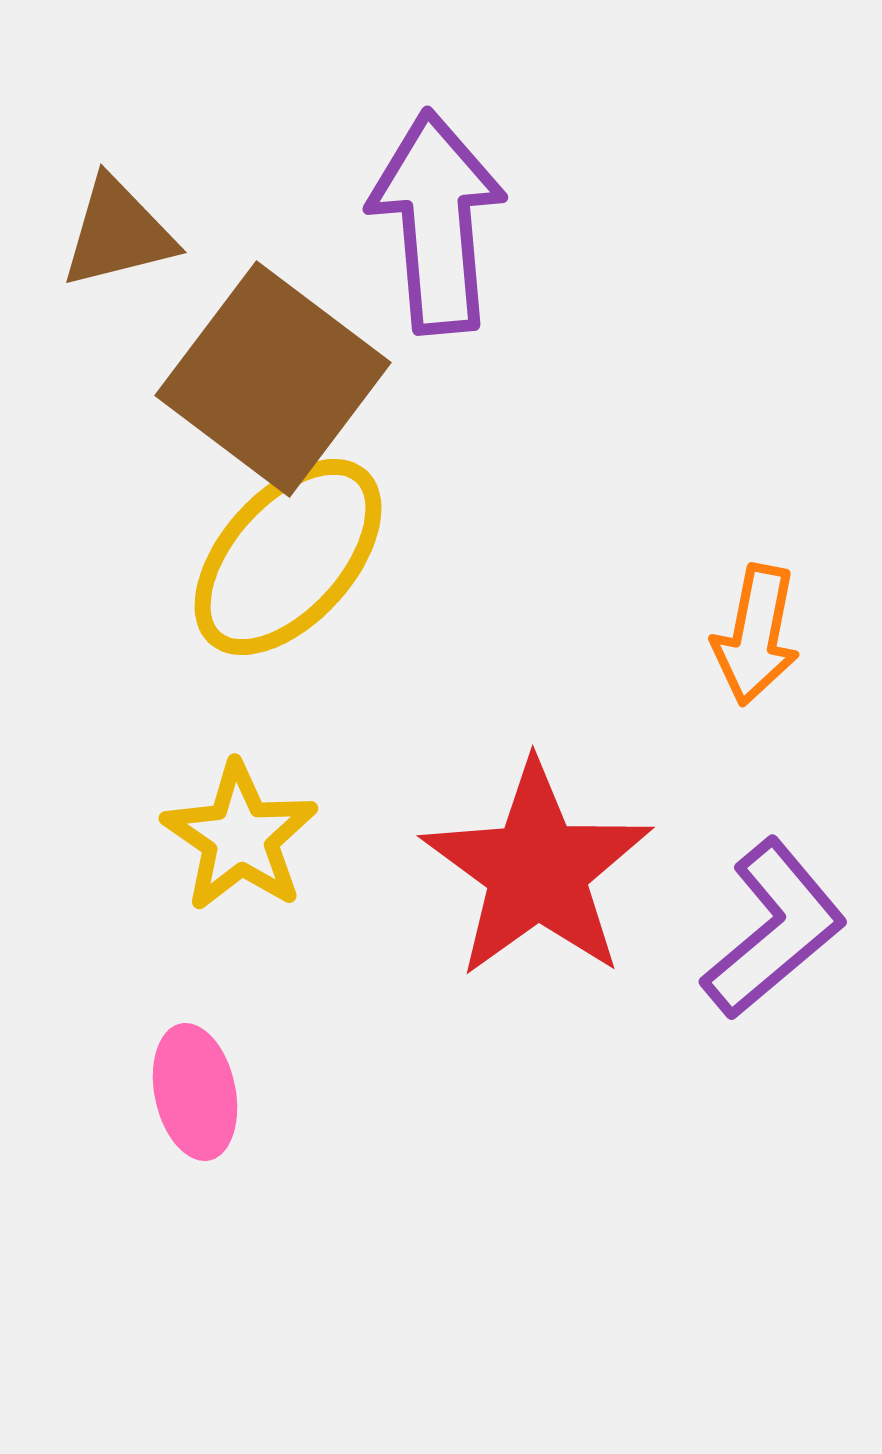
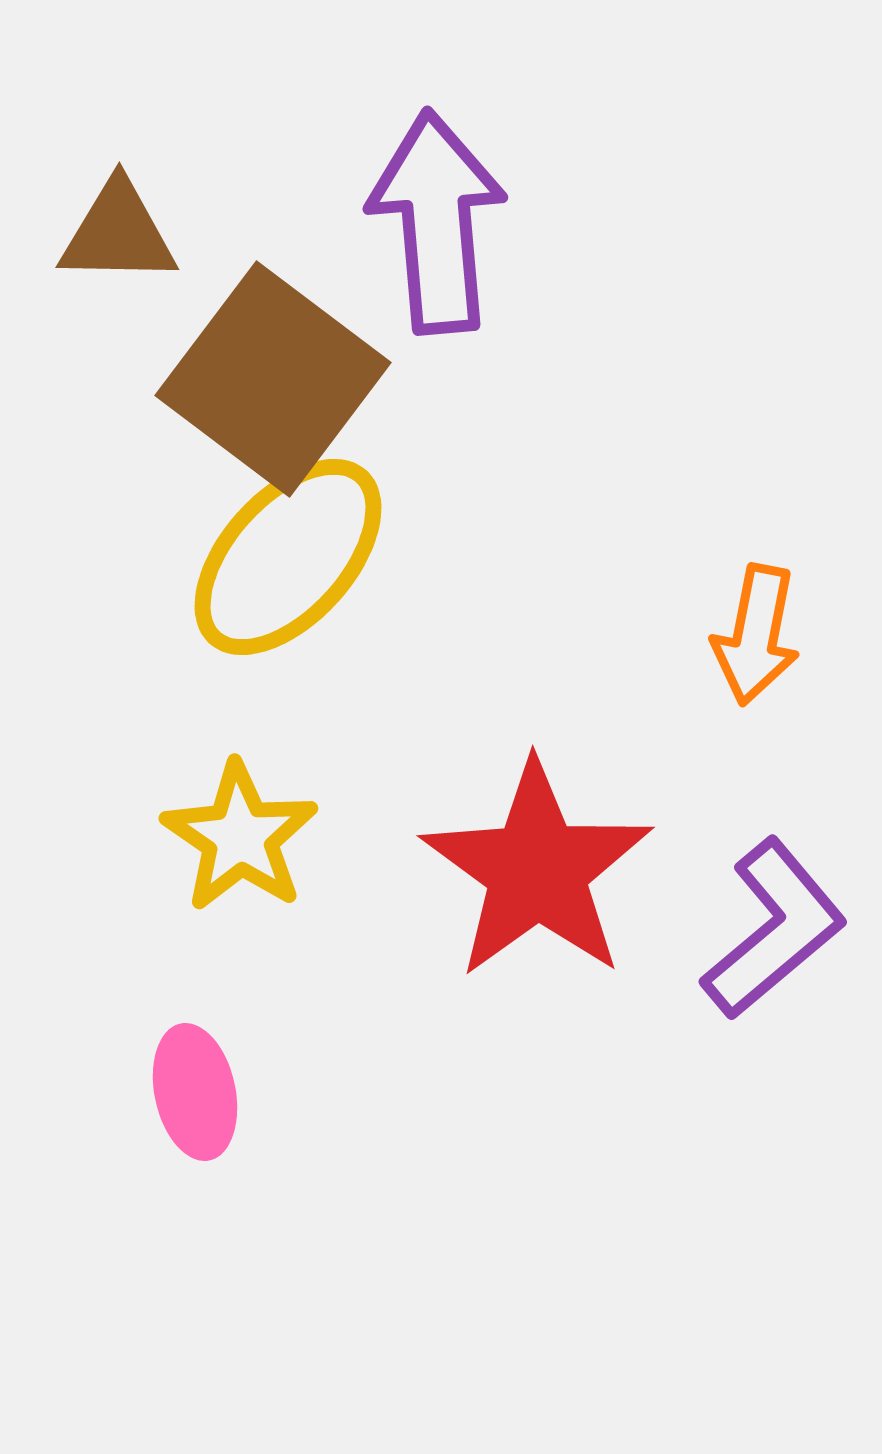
brown triangle: rotated 15 degrees clockwise
